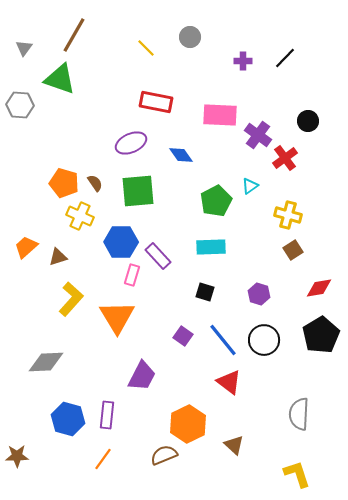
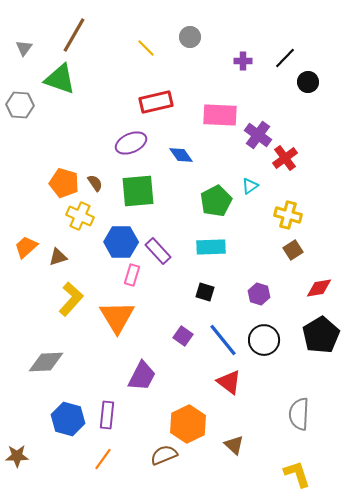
red rectangle at (156, 102): rotated 24 degrees counterclockwise
black circle at (308, 121): moved 39 px up
purple rectangle at (158, 256): moved 5 px up
